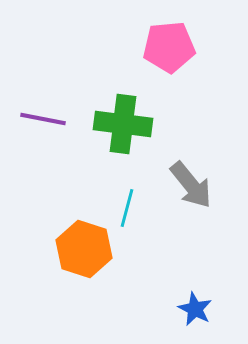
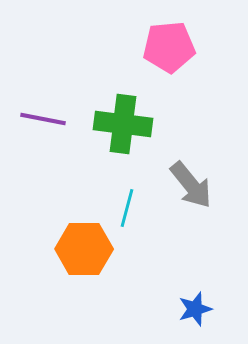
orange hexagon: rotated 18 degrees counterclockwise
blue star: rotated 28 degrees clockwise
